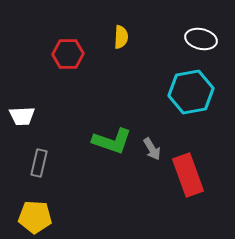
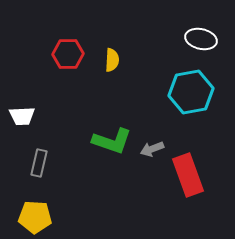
yellow semicircle: moved 9 px left, 23 px down
gray arrow: rotated 100 degrees clockwise
